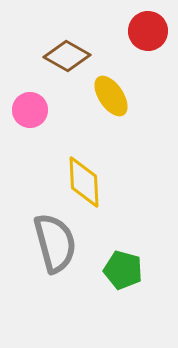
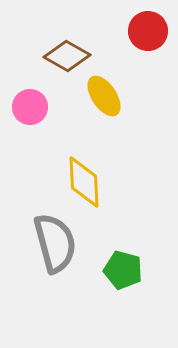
yellow ellipse: moved 7 px left
pink circle: moved 3 px up
